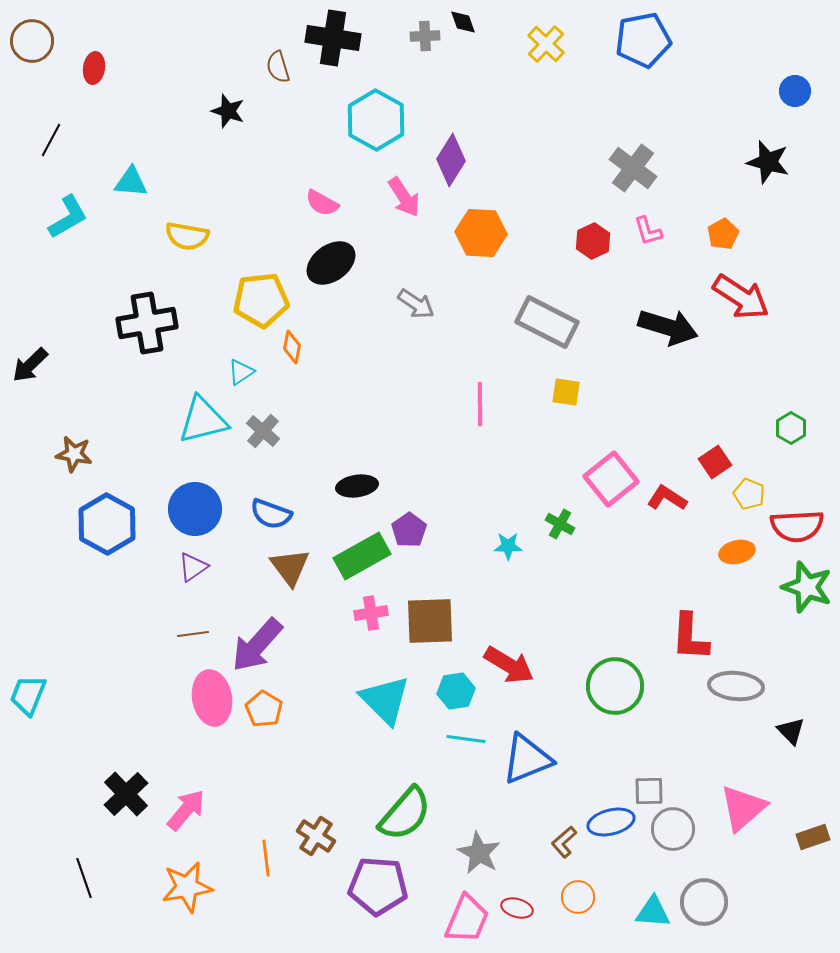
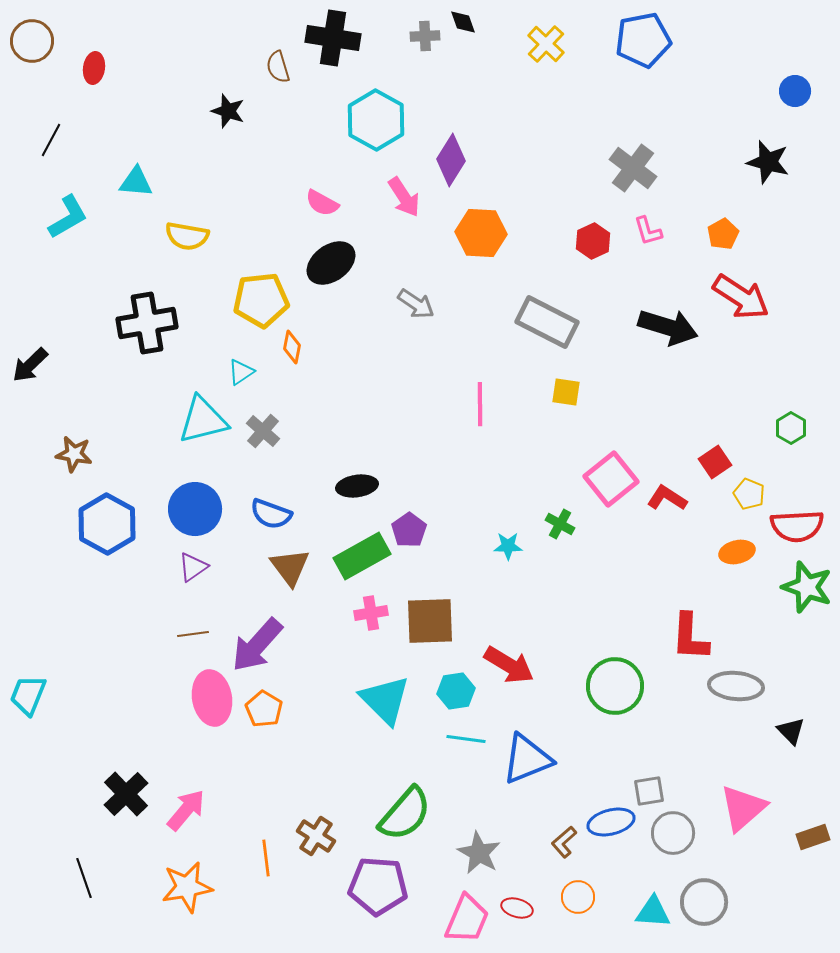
cyan triangle at (131, 182): moved 5 px right
gray square at (649, 791): rotated 8 degrees counterclockwise
gray circle at (673, 829): moved 4 px down
